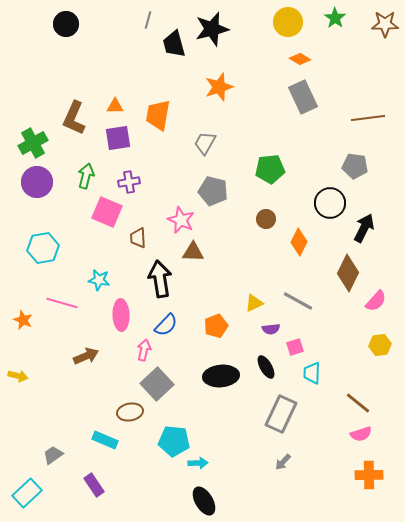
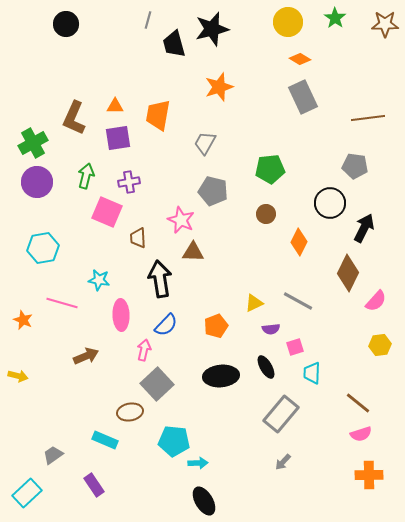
brown circle at (266, 219): moved 5 px up
gray rectangle at (281, 414): rotated 15 degrees clockwise
